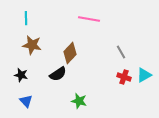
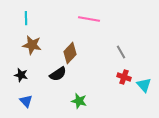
cyan triangle: moved 10 px down; rotated 42 degrees counterclockwise
